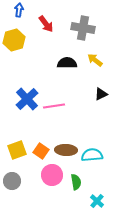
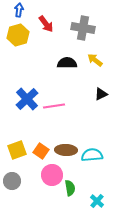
yellow hexagon: moved 4 px right, 5 px up
green semicircle: moved 6 px left, 6 px down
